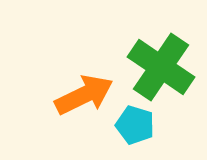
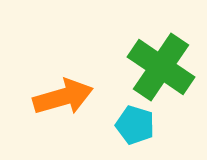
orange arrow: moved 21 px left, 2 px down; rotated 10 degrees clockwise
